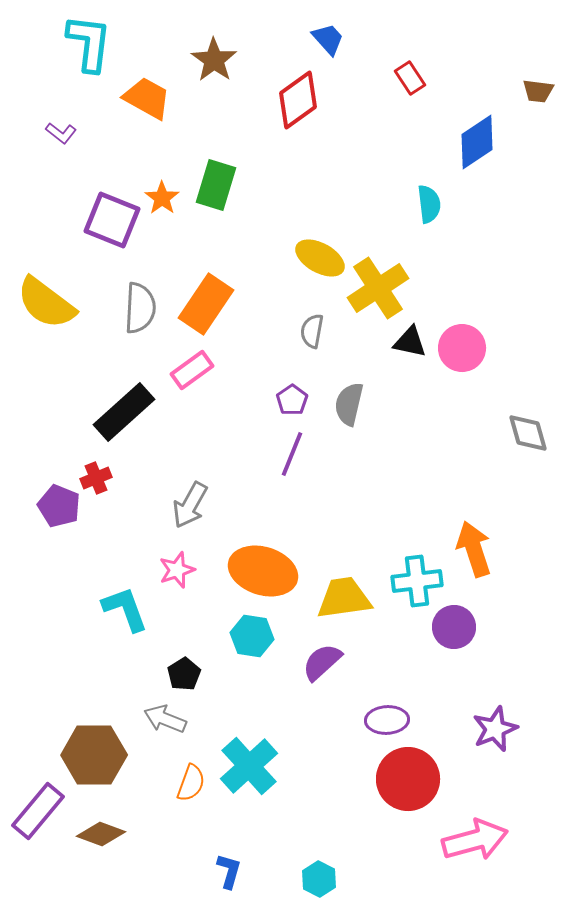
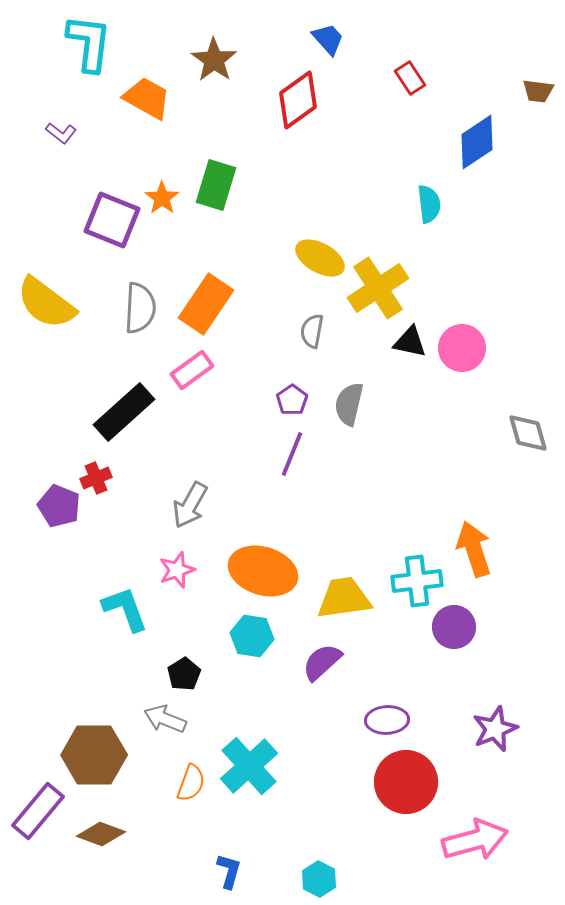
red circle at (408, 779): moved 2 px left, 3 px down
